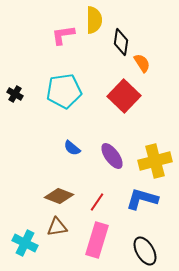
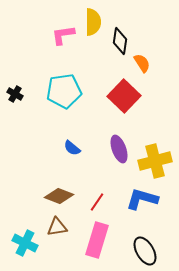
yellow semicircle: moved 1 px left, 2 px down
black diamond: moved 1 px left, 1 px up
purple ellipse: moved 7 px right, 7 px up; rotated 16 degrees clockwise
